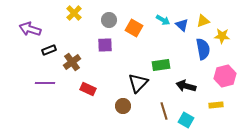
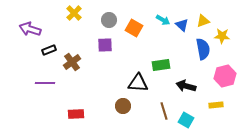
black triangle: rotated 50 degrees clockwise
red rectangle: moved 12 px left, 25 px down; rotated 28 degrees counterclockwise
